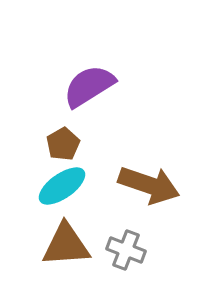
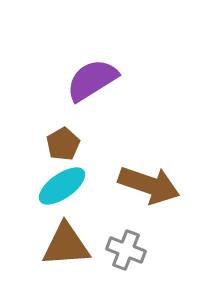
purple semicircle: moved 3 px right, 6 px up
